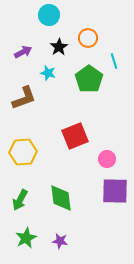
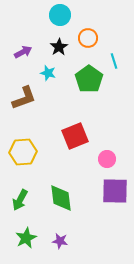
cyan circle: moved 11 px right
